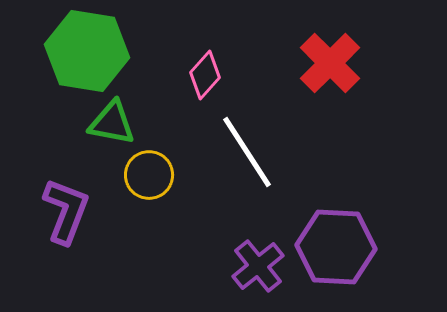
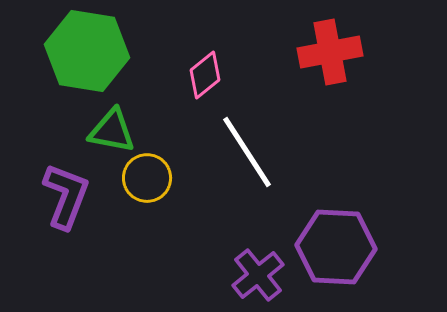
red cross: moved 11 px up; rotated 34 degrees clockwise
pink diamond: rotated 9 degrees clockwise
green triangle: moved 8 px down
yellow circle: moved 2 px left, 3 px down
purple L-shape: moved 15 px up
purple cross: moved 9 px down
